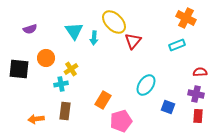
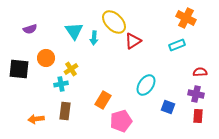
red triangle: rotated 18 degrees clockwise
